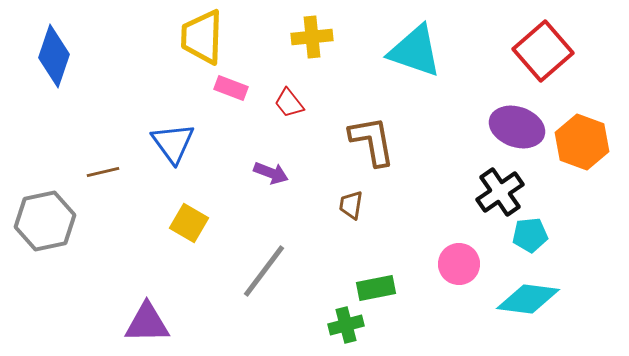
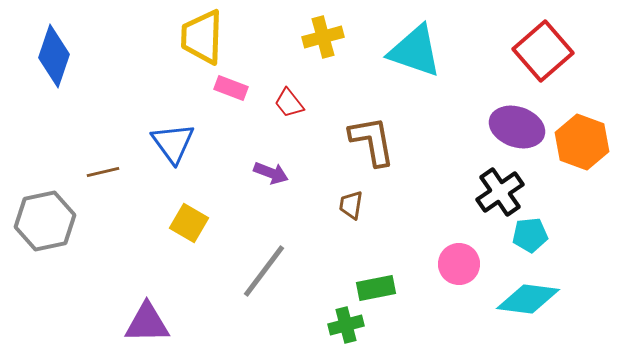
yellow cross: moved 11 px right; rotated 9 degrees counterclockwise
